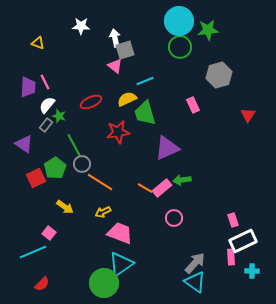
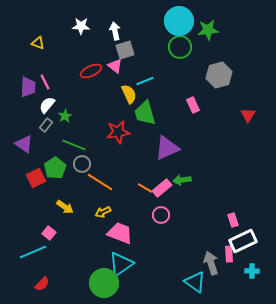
white arrow at (115, 38): moved 7 px up
yellow semicircle at (127, 99): moved 2 px right, 5 px up; rotated 90 degrees clockwise
red ellipse at (91, 102): moved 31 px up
green star at (59, 116): moved 6 px right; rotated 24 degrees clockwise
green line at (74, 145): rotated 40 degrees counterclockwise
pink circle at (174, 218): moved 13 px left, 3 px up
pink rectangle at (231, 257): moved 2 px left, 3 px up
gray arrow at (195, 263): moved 16 px right; rotated 60 degrees counterclockwise
